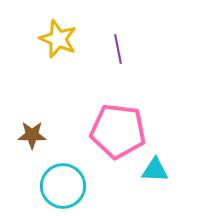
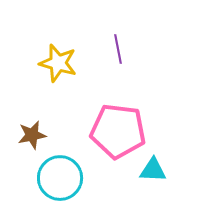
yellow star: moved 24 px down; rotated 6 degrees counterclockwise
brown star: rotated 12 degrees counterclockwise
cyan triangle: moved 2 px left
cyan circle: moved 3 px left, 8 px up
